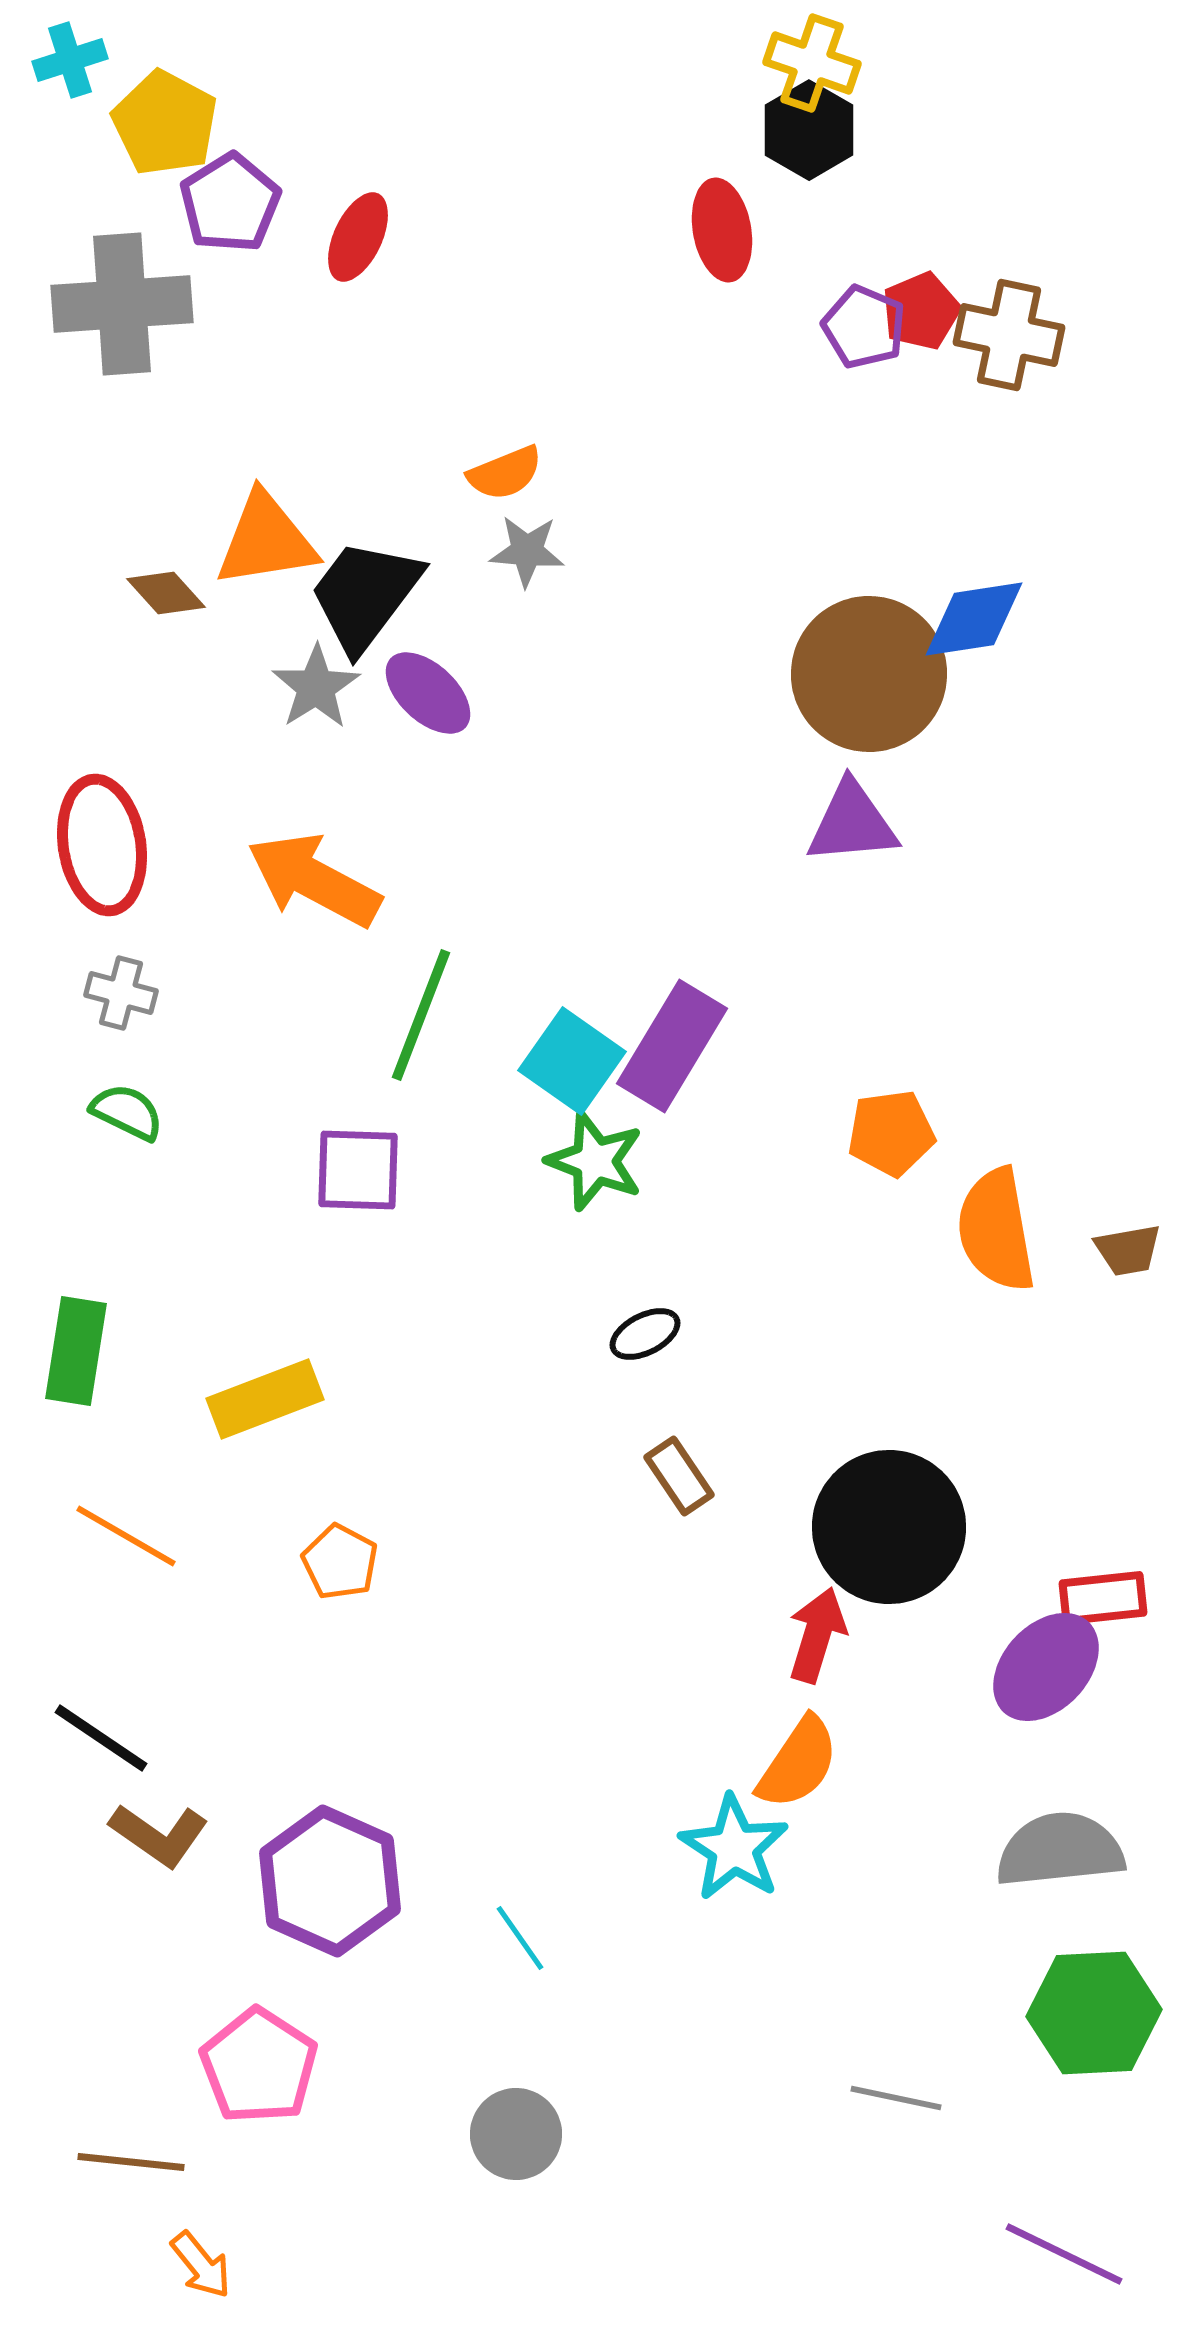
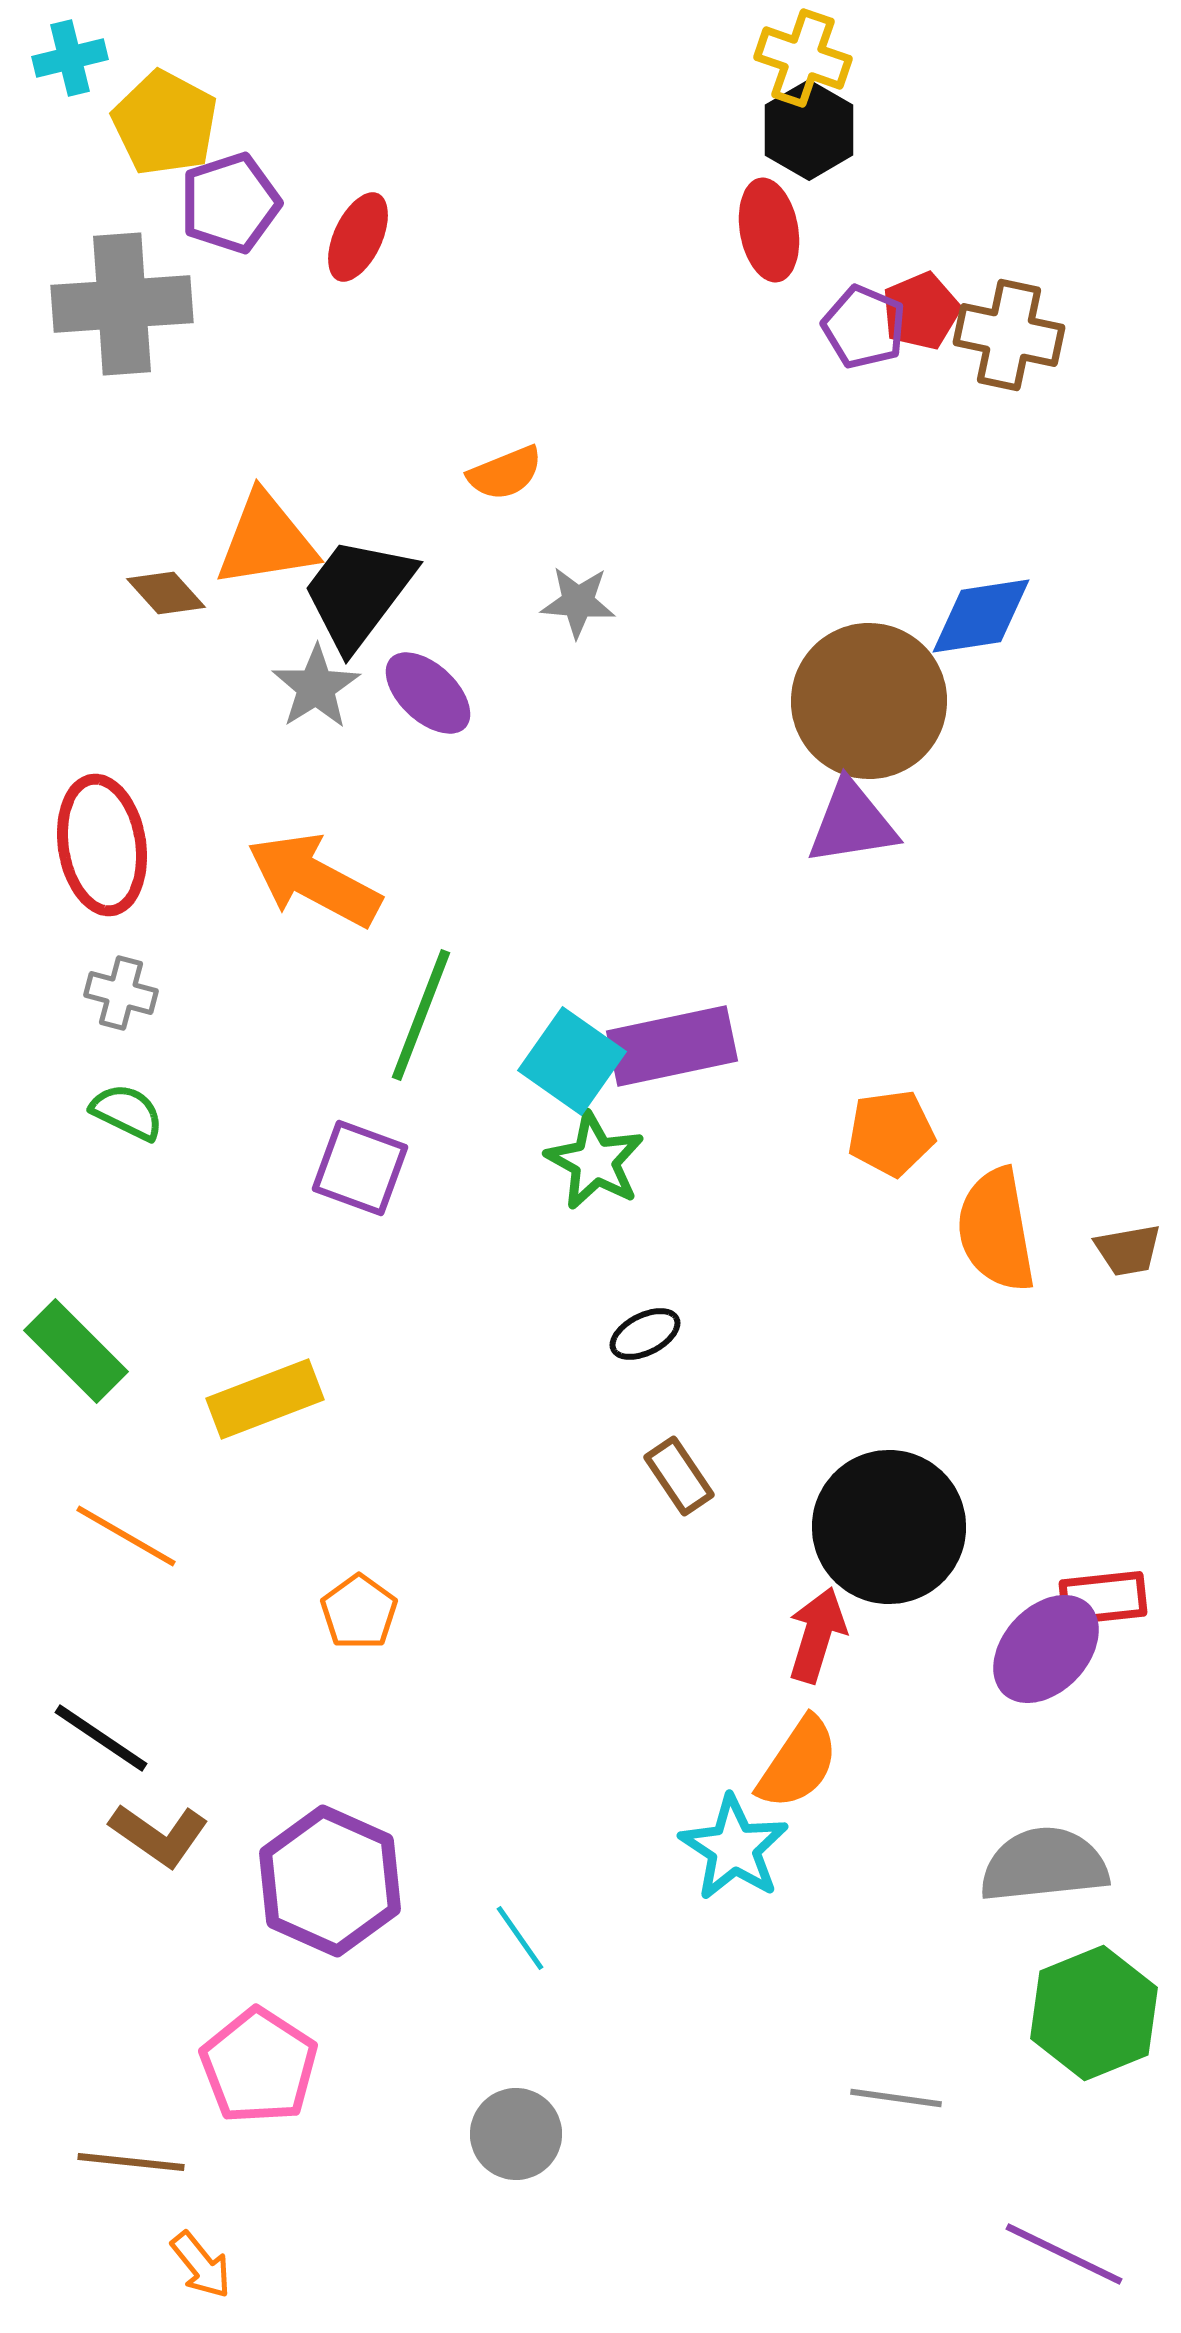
cyan cross at (70, 60): moved 2 px up; rotated 4 degrees clockwise
yellow cross at (812, 63): moved 9 px left, 5 px up
purple pentagon at (230, 203): rotated 14 degrees clockwise
red ellipse at (722, 230): moved 47 px right
gray star at (527, 551): moved 51 px right, 51 px down
black trapezoid at (365, 595): moved 7 px left, 2 px up
blue diamond at (974, 619): moved 7 px right, 3 px up
brown circle at (869, 674): moved 27 px down
purple triangle at (852, 823): rotated 4 degrees counterclockwise
purple rectangle at (672, 1046): rotated 47 degrees clockwise
green star at (595, 1161): rotated 8 degrees clockwise
purple square at (358, 1170): moved 2 px right, 2 px up; rotated 18 degrees clockwise
green rectangle at (76, 1351): rotated 54 degrees counterclockwise
orange pentagon at (340, 1562): moved 19 px right, 50 px down; rotated 8 degrees clockwise
purple ellipse at (1046, 1667): moved 18 px up
gray semicircle at (1060, 1850): moved 16 px left, 15 px down
green hexagon at (1094, 2013): rotated 19 degrees counterclockwise
gray line at (896, 2098): rotated 4 degrees counterclockwise
